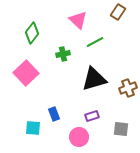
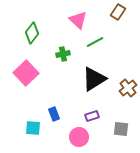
black triangle: rotated 16 degrees counterclockwise
brown cross: rotated 18 degrees counterclockwise
